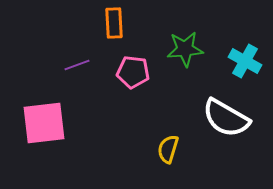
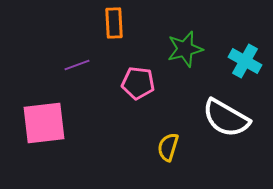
green star: rotated 9 degrees counterclockwise
pink pentagon: moved 5 px right, 11 px down
yellow semicircle: moved 2 px up
